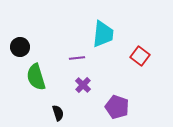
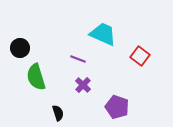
cyan trapezoid: rotated 72 degrees counterclockwise
black circle: moved 1 px down
purple line: moved 1 px right, 1 px down; rotated 28 degrees clockwise
